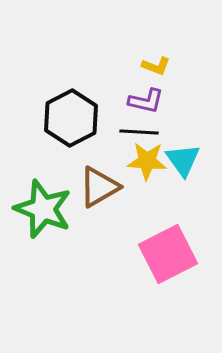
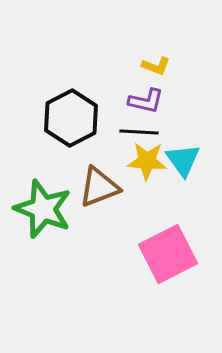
brown triangle: rotated 9 degrees clockwise
